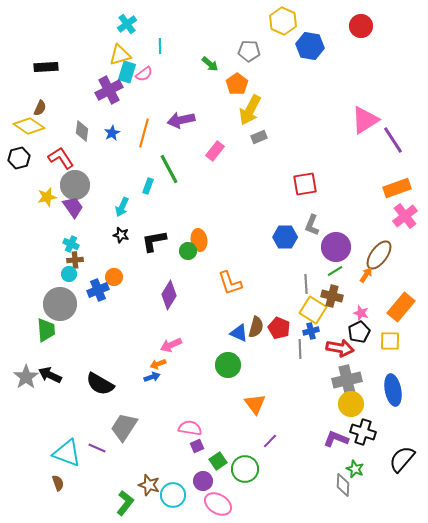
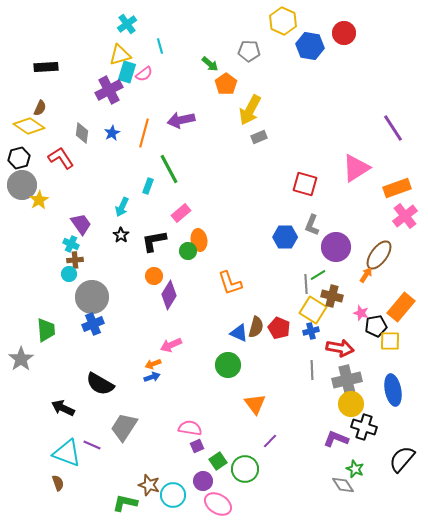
red circle at (361, 26): moved 17 px left, 7 px down
cyan line at (160, 46): rotated 14 degrees counterclockwise
orange pentagon at (237, 84): moved 11 px left
pink triangle at (365, 120): moved 9 px left, 48 px down
gray diamond at (82, 131): moved 2 px down
purple line at (393, 140): moved 12 px up
pink rectangle at (215, 151): moved 34 px left, 62 px down; rotated 12 degrees clockwise
red square at (305, 184): rotated 25 degrees clockwise
gray circle at (75, 185): moved 53 px left
yellow star at (47, 197): moved 8 px left, 3 px down; rotated 18 degrees counterclockwise
purple trapezoid at (73, 207): moved 8 px right, 17 px down
black star at (121, 235): rotated 21 degrees clockwise
green line at (335, 271): moved 17 px left, 4 px down
orange circle at (114, 277): moved 40 px right, 1 px up
blue cross at (98, 290): moved 5 px left, 34 px down
gray circle at (60, 304): moved 32 px right, 7 px up
black pentagon at (359, 332): moved 17 px right, 6 px up; rotated 15 degrees clockwise
gray line at (300, 349): moved 12 px right, 21 px down
orange arrow at (158, 364): moved 5 px left
black arrow at (50, 375): moved 13 px right, 33 px down
gray star at (26, 377): moved 5 px left, 18 px up
black cross at (363, 432): moved 1 px right, 5 px up
purple line at (97, 448): moved 5 px left, 3 px up
gray diamond at (343, 485): rotated 35 degrees counterclockwise
green L-shape at (125, 503): rotated 115 degrees counterclockwise
